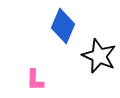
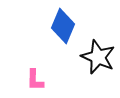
black star: moved 1 px left, 1 px down
